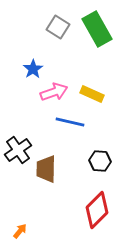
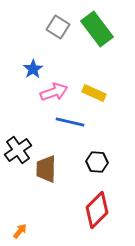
green rectangle: rotated 8 degrees counterclockwise
yellow rectangle: moved 2 px right, 1 px up
black hexagon: moved 3 px left, 1 px down
